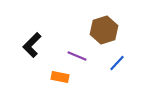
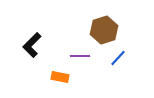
purple line: moved 3 px right; rotated 24 degrees counterclockwise
blue line: moved 1 px right, 5 px up
